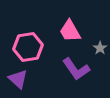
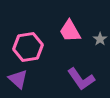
gray star: moved 9 px up
purple L-shape: moved 5 px right, 10 px down
